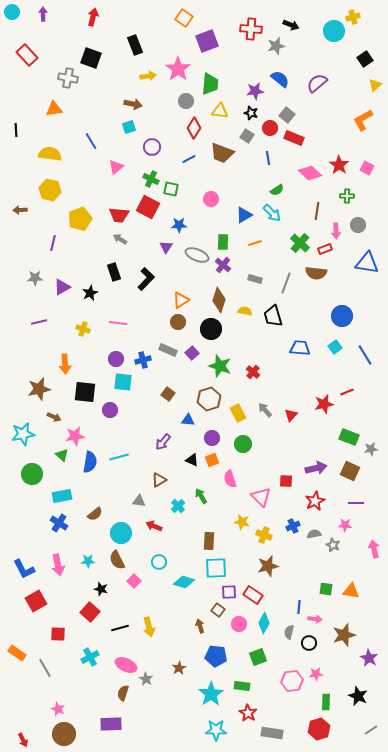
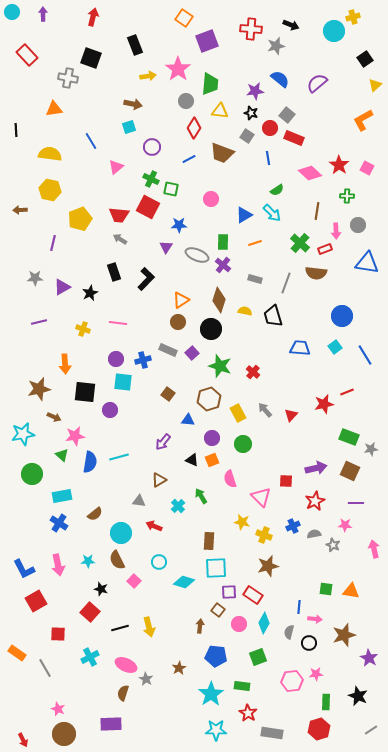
brown arrow at (200, 626): rotated 24 degrees clockwise
